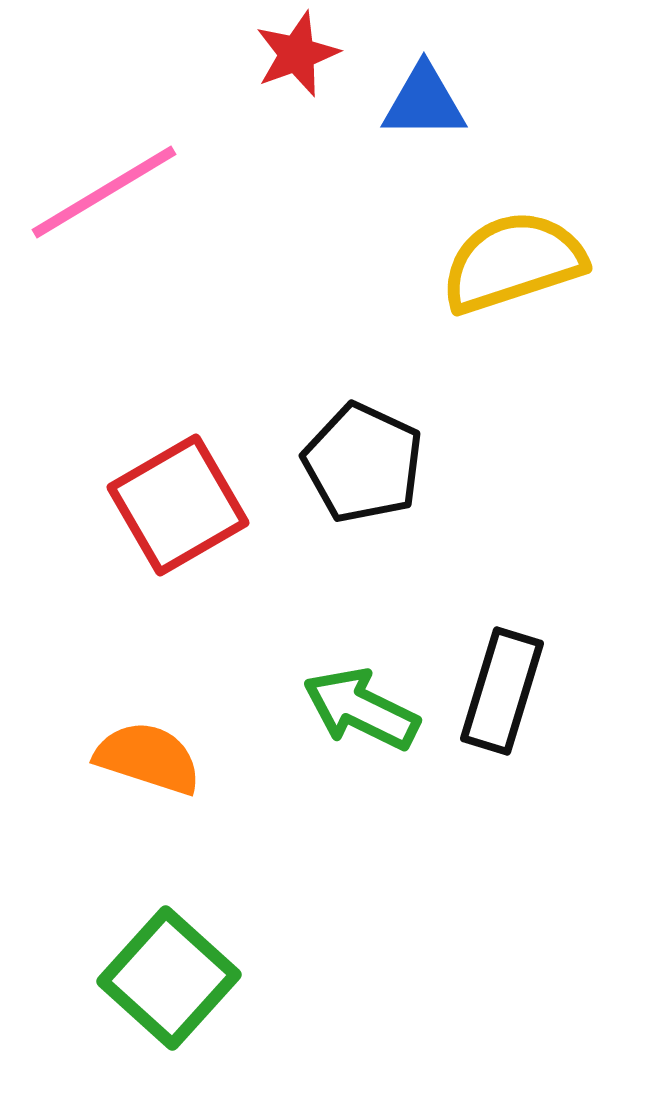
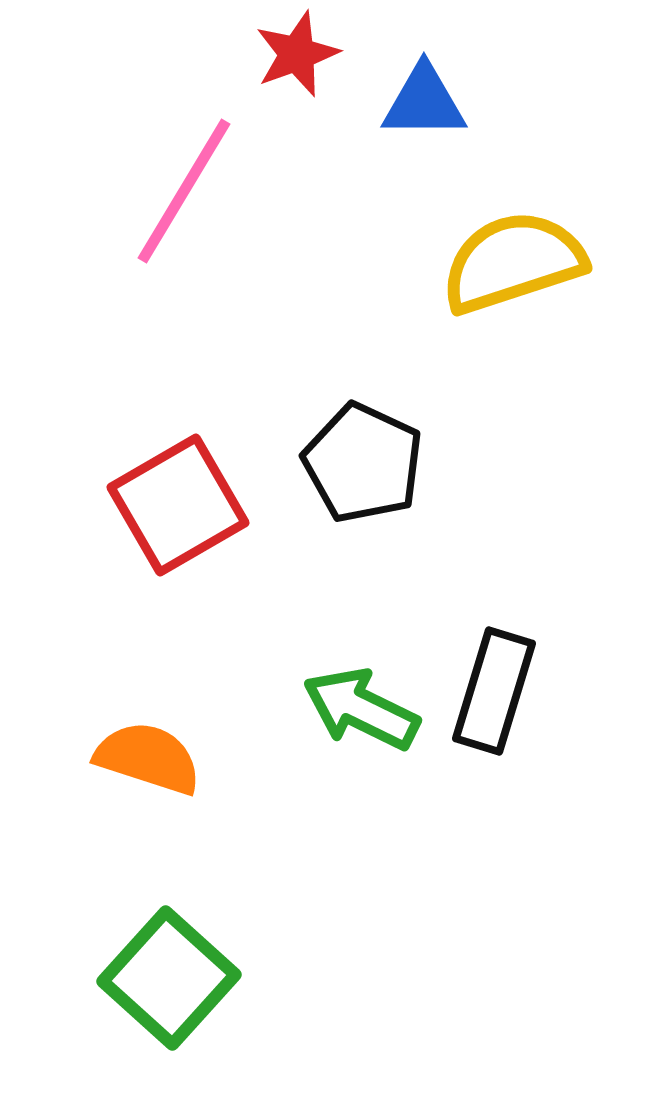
pink line: moved 80 px right, 1 px up; rotated 28 degrees counterclockwise
black rectangle: moved 8 px left
